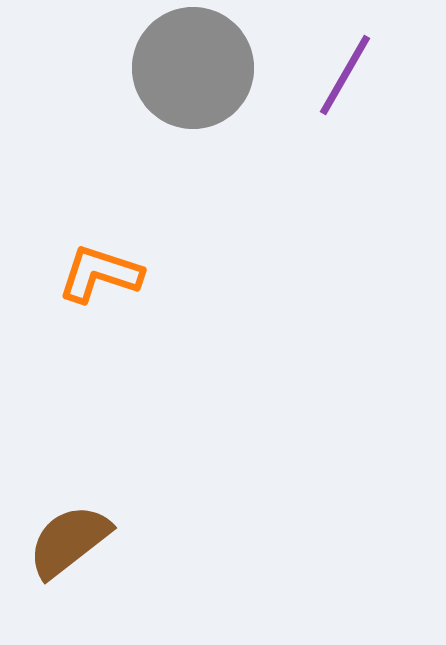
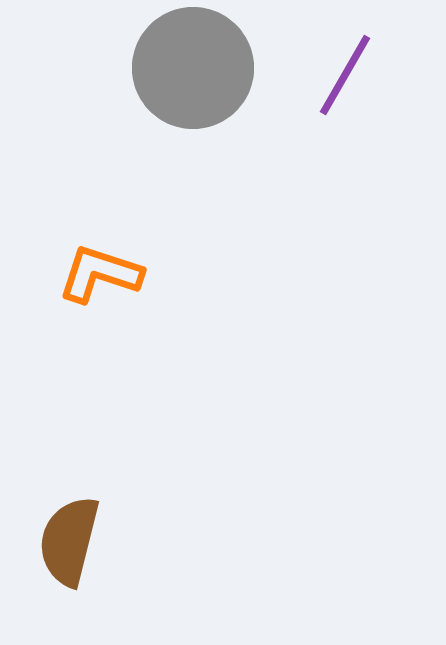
brown semicircle: rotated 38 degrees counterclockwise
